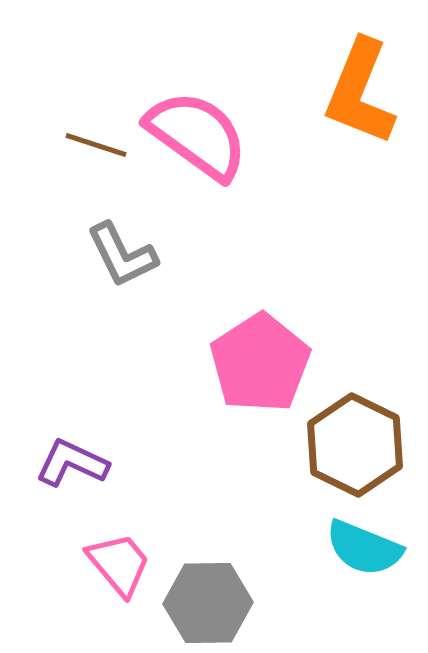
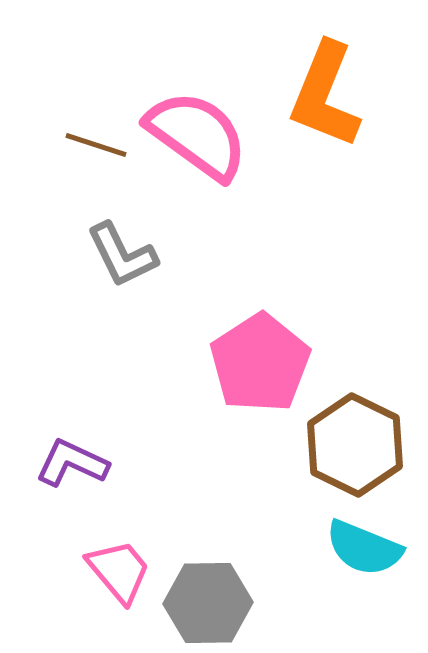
orange L-shape: moved 35 px left, 3 px down
pink trapezoid: moved 7 px down
